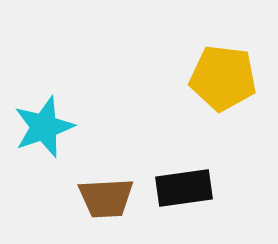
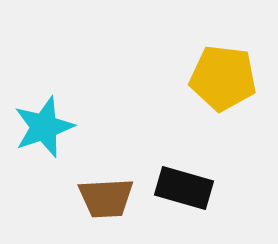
black rectangle: rotated 24 degrees clockwise
